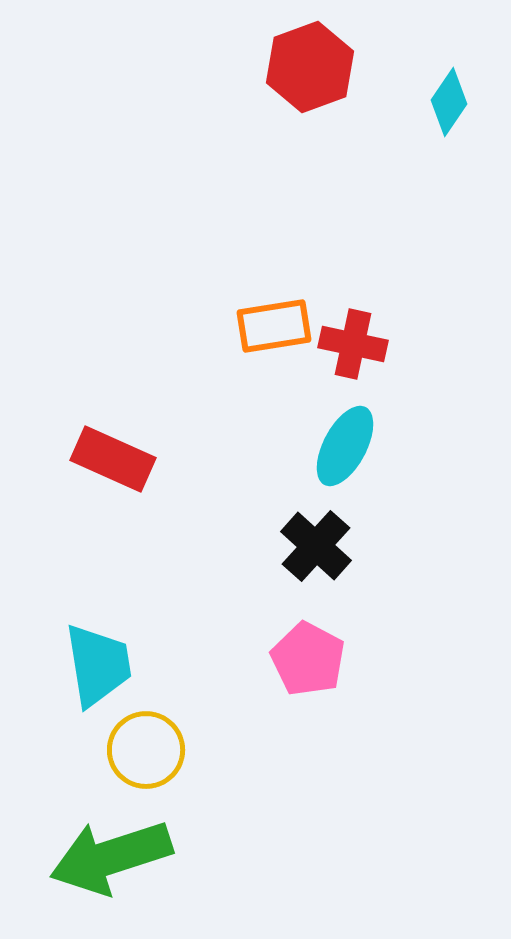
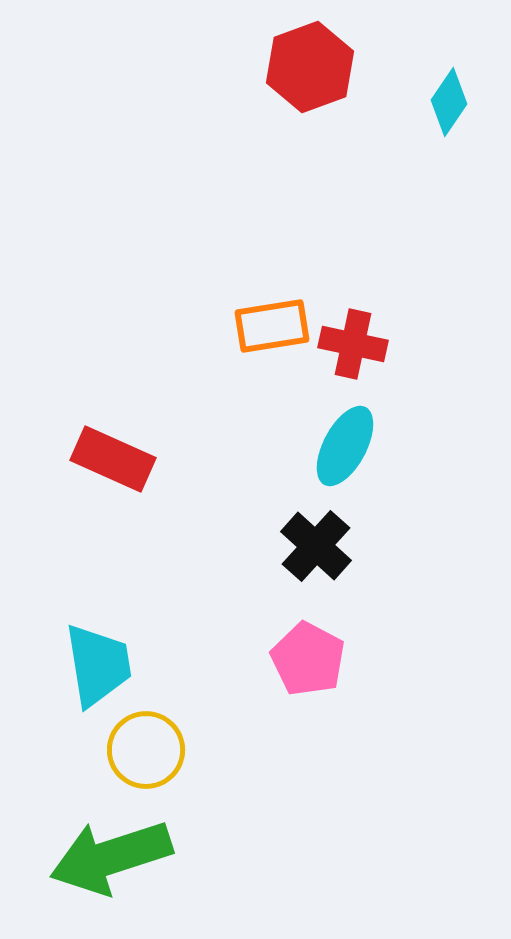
orange rectangle: moved 2 px left
